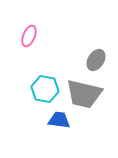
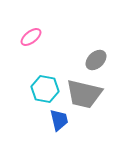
pink ellipse: moved 2 px right, 1 px down; rotated 30 degrees clockwise
gray ellipse: rotated 15 degrees clockwise
blue trapezoid: rotated 70 degrees clockwise
